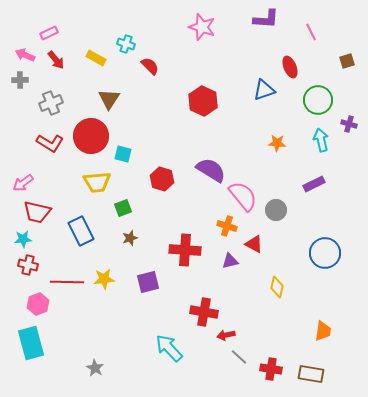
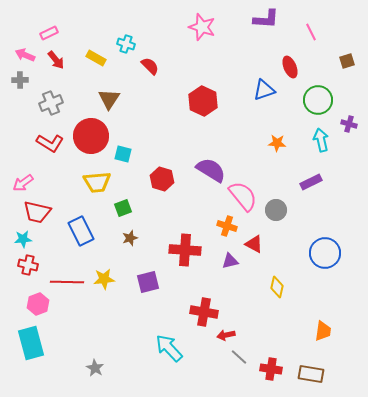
purple rectangle at (314, 184): moved 3 px left, 2 px up
